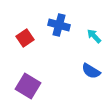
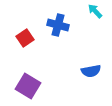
blue cross: moved 1 px left
cyan arrow: moved 1 px right, 25 px up
blue semicircle: rotated 42 degrees counterclockwise
